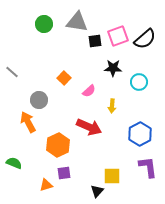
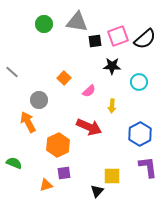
black star: moved 1 px left, 2 px up
